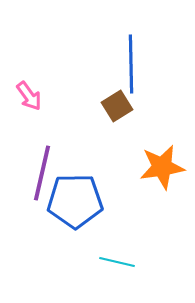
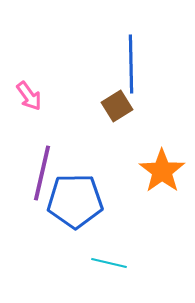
orange star: moved 4 px down; rotated 27 degrees counterclockwise
cyan line: moved 8 px left, 1 px down
